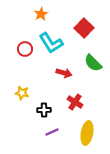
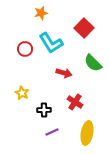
orange star: moved 1 px up; rotated 16 degrees clockwise
yellow star: rotated 16 degrees clockwise
